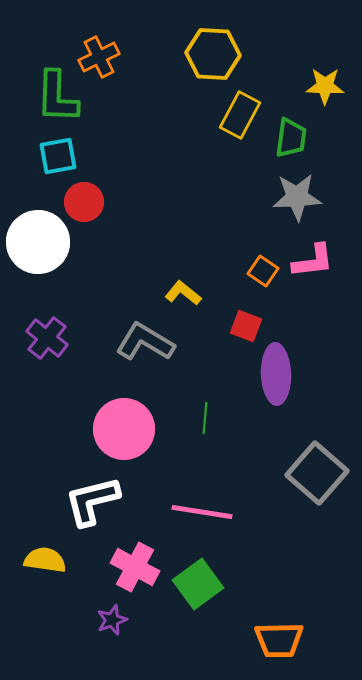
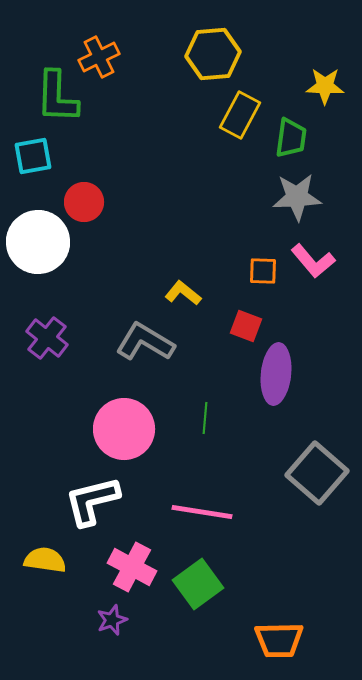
yellow hexagon: rotated 8 degrees counterclockwise
cyan square: moved 25 px left
pink L-shape: rotated 57 degrees clockwise
orange square: rotated 32 degrees counterclockwise
purple ellipse: rotated 8 degrees clockwise
pink cross: moved 3 px left
